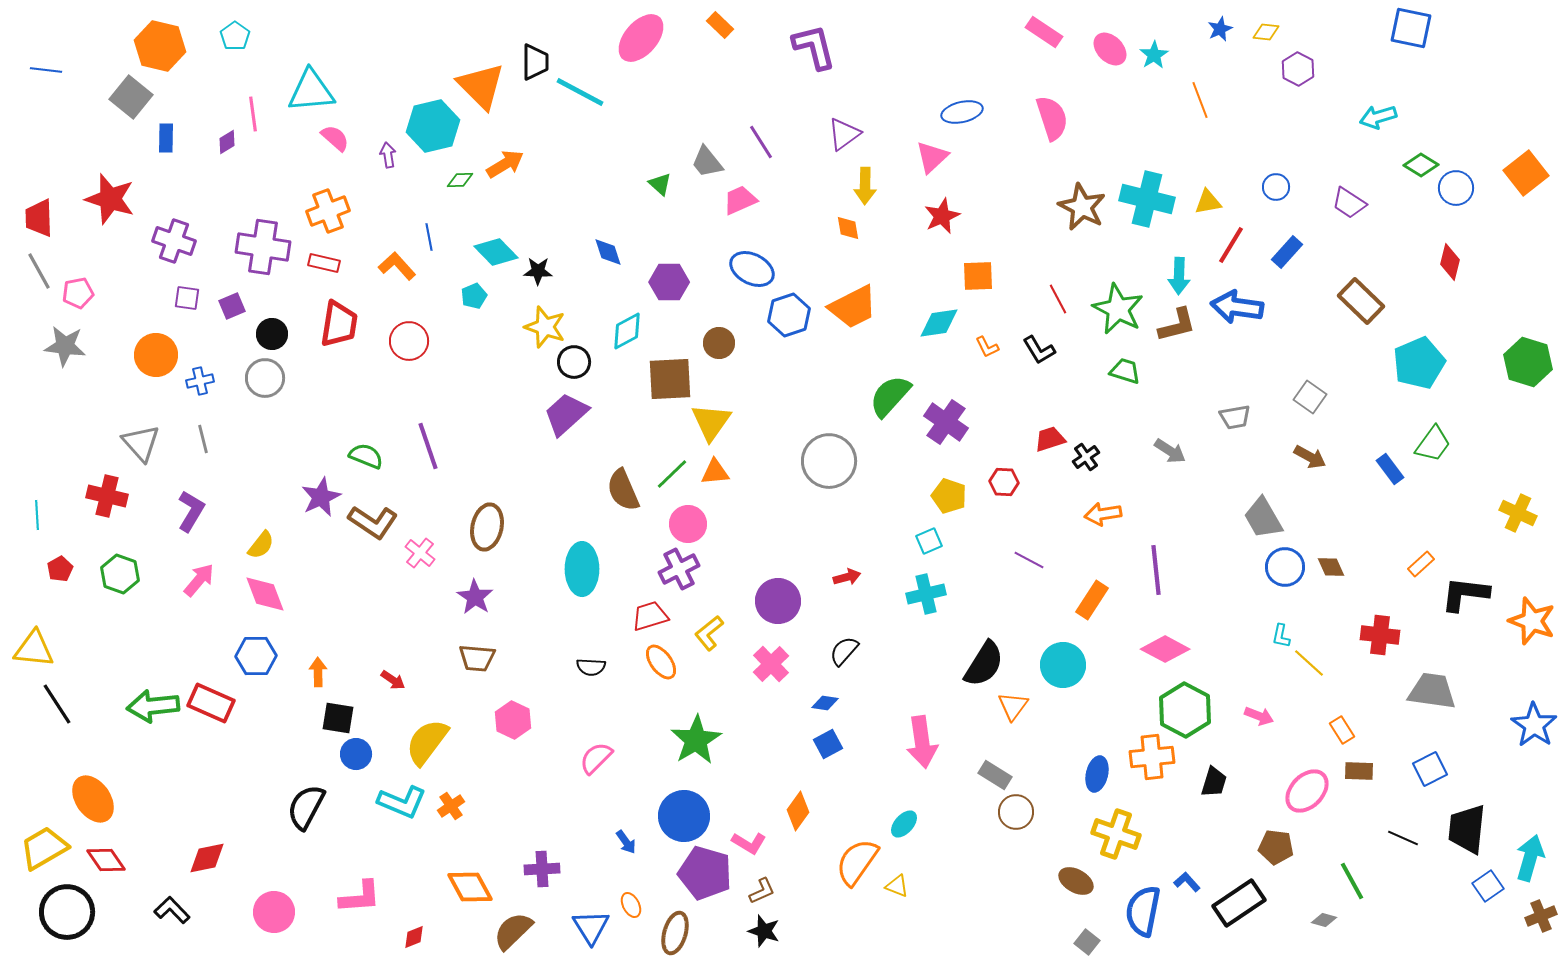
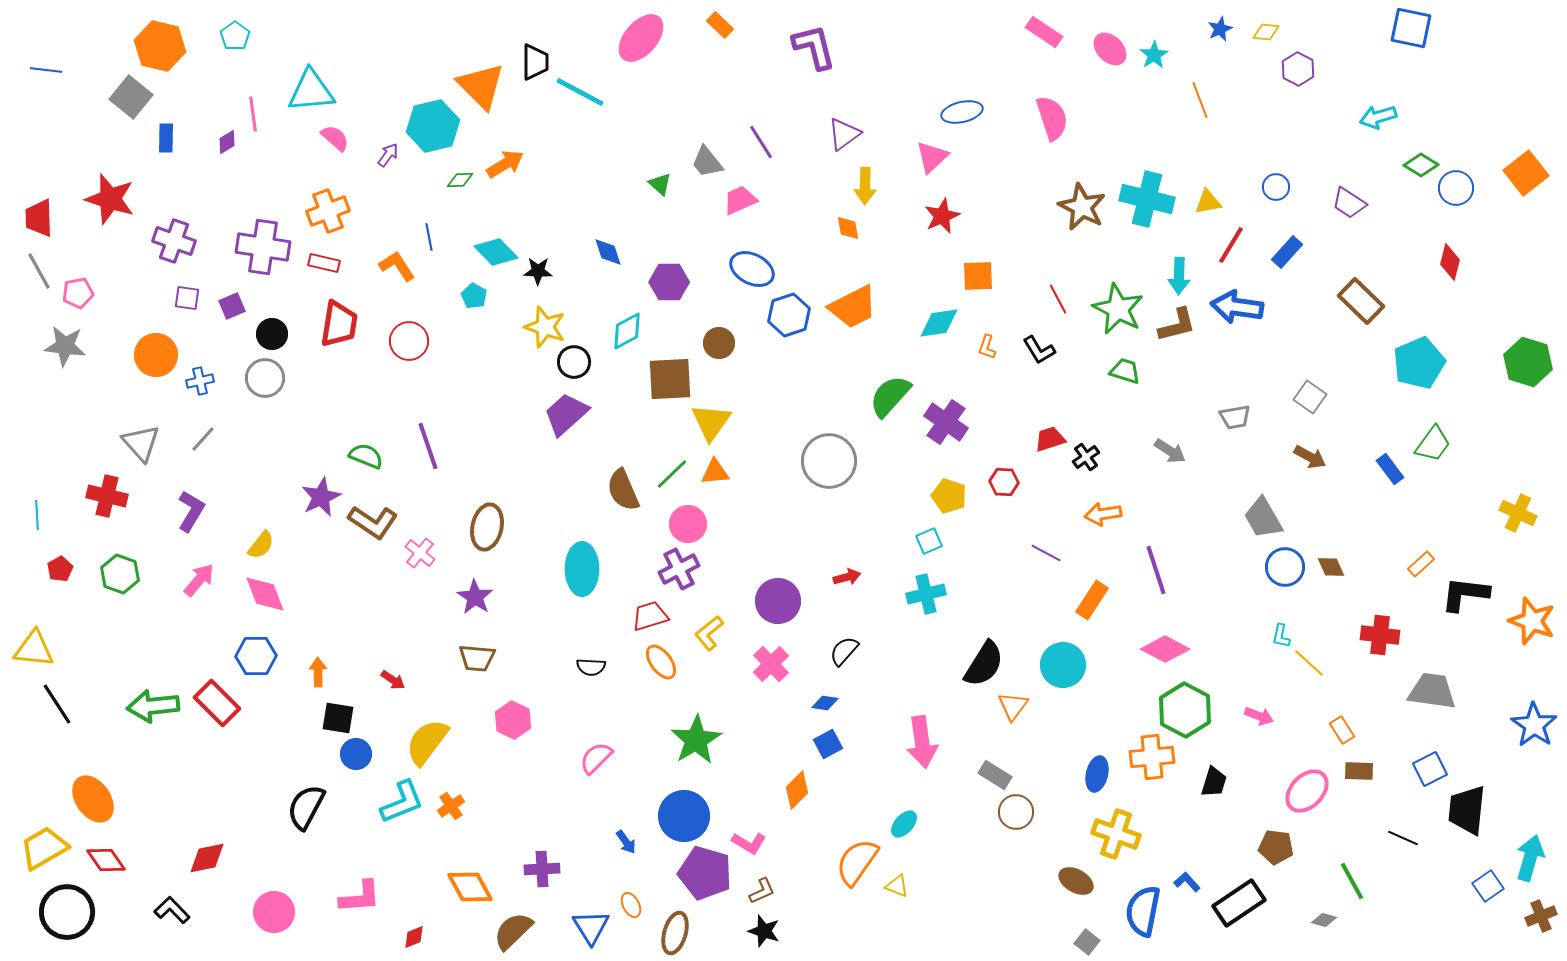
purple arrow at (388, 155): rotated 45 degrees clockwise
orange L-shape at (397, 266): rotated 9 degrees clockwise
cyan pentagon at (474, 296): rotated 20 degrees counterclockwise
orange L-shape at (987, 347): rotated 45 degrees clockwise
gray line at (203, 439): rotated 56 degrees clockwise
purple line at (1029, 560): moved 17 px right, 7 px up
purple line at (1156, 570): rotated 12 degrees counterclockwise
red rectangle at (211, 703): moved 6 px right; rotated 21 degrees clockwise
cyan L-shape at (402, 802): rotated 45 degrees counterclockwise
orange diamond at (798, 811): moved 1 px left, 21 px up; rotated 9 degrees clockwise
black trapezoid at (1467, 829): moved 19 px up
